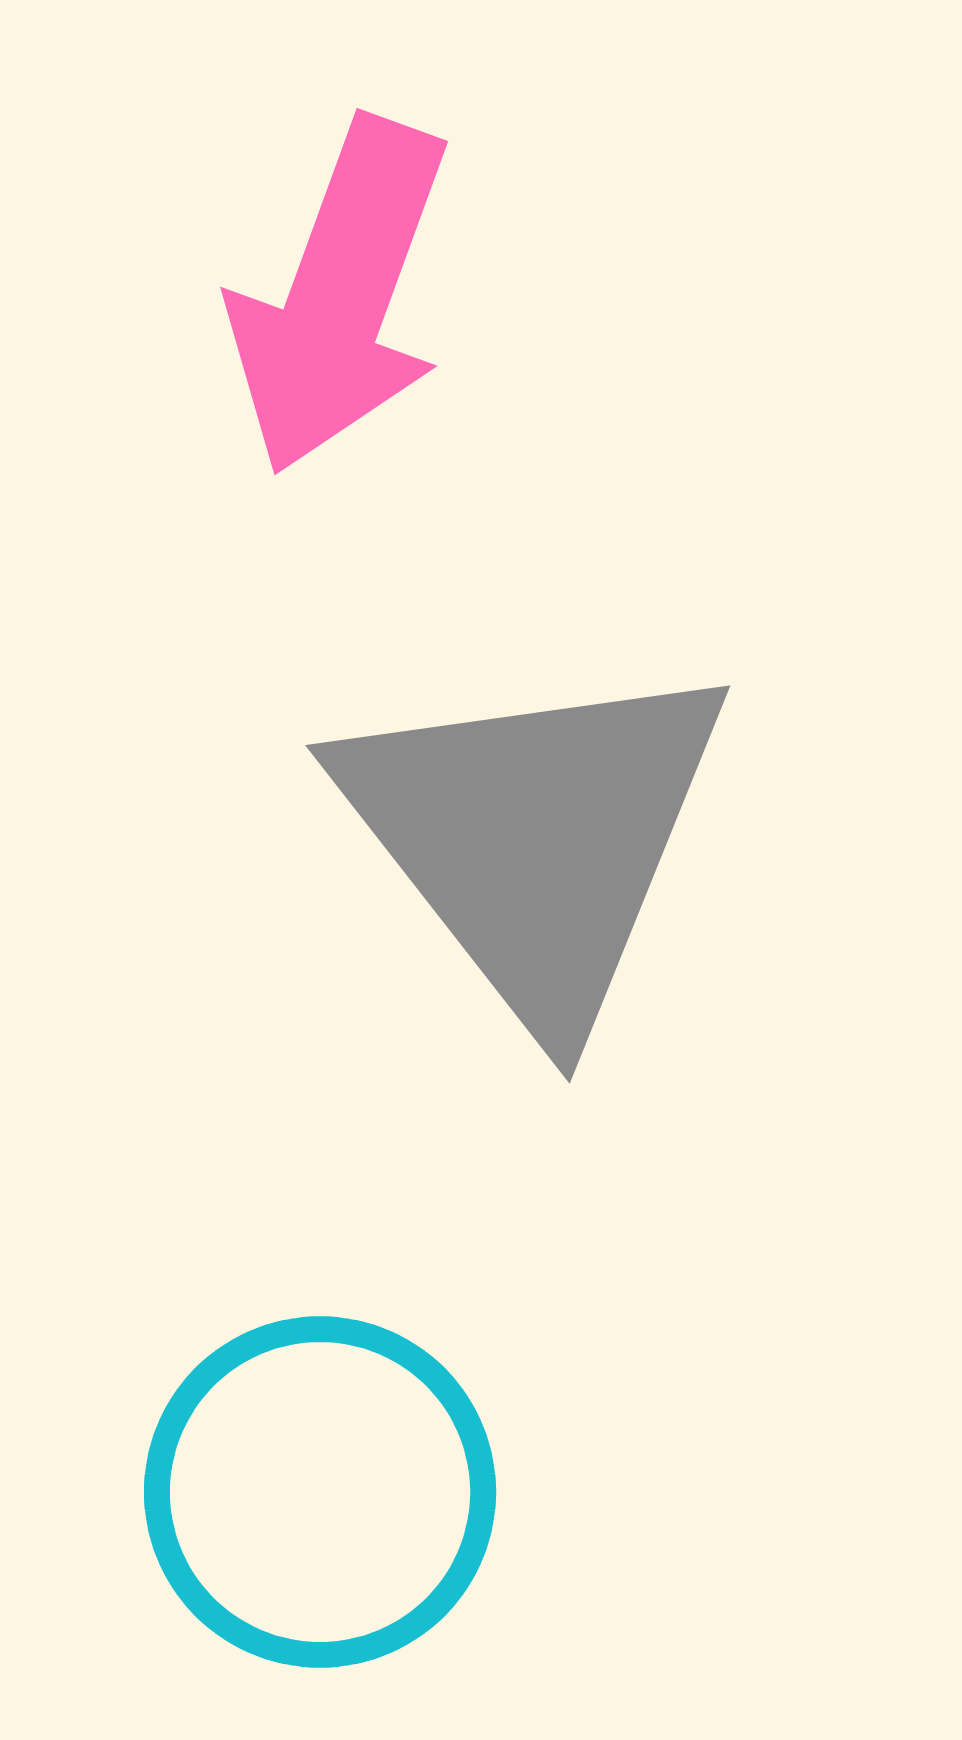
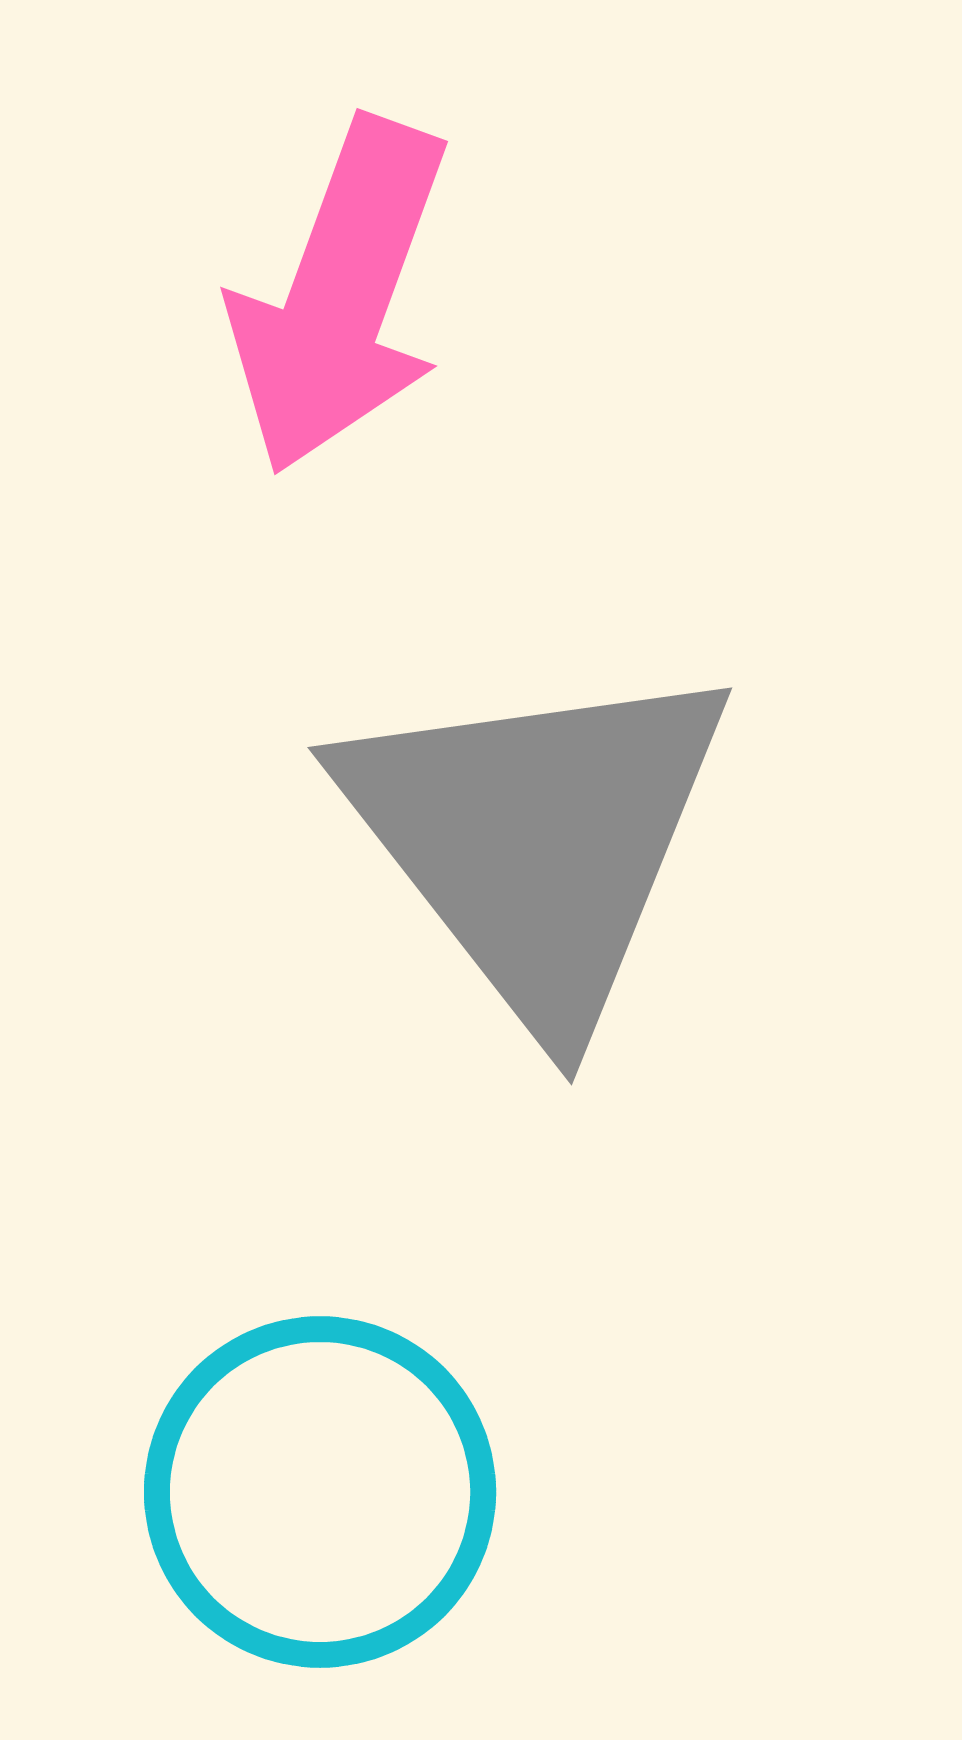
gray triangle: moved 2 px right, 2 px down
